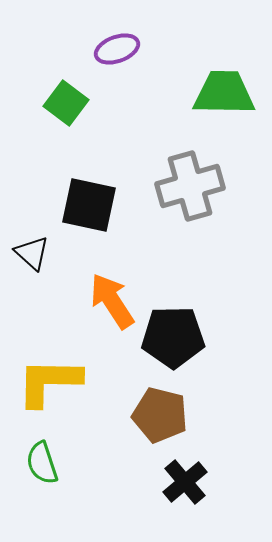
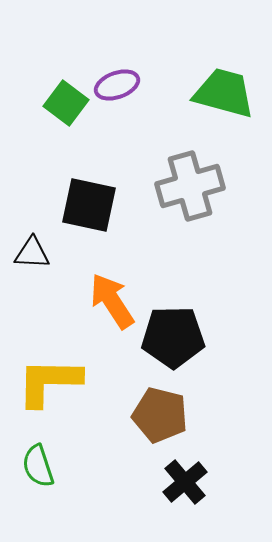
purple ellipse: moved 36 px down
green trapezoid: rotated 14 degrees clockwise
black triangle: rotated 39 degrees counterclockwise
green semicircle: moved 4 px left, 3 px down
